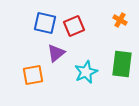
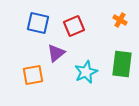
blue square: moved 7 px left
